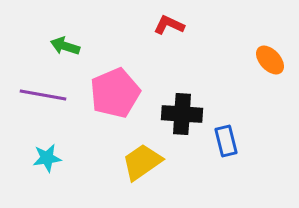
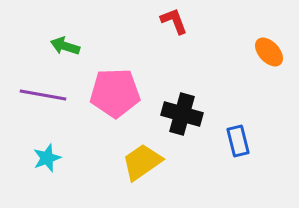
red L-shape: moved 5 px right, 4 px up; rotated 44 degrees clockwise
orange ellipse: moved 1 px left, 8 px up
pink pentagon: rotated 21 degrees clockwise
black cross: rotated 12 degrees clockwise
blue rectangle: moved 12 px right
cyan star: rotated 12 degrees counterclockwise
